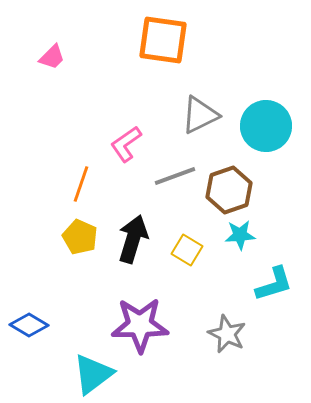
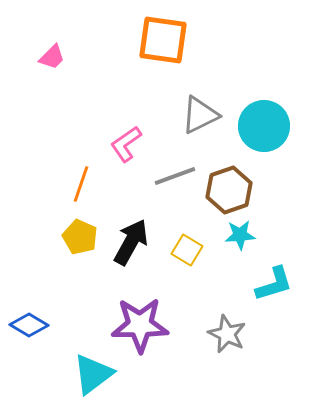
cyan circle: moved 2 px left
black arrow: moved 2 px left, 3 px down; rotated 12 degrees clockwise
